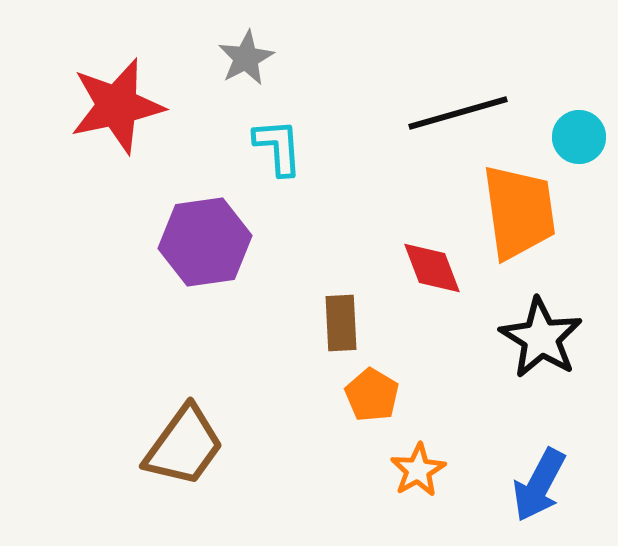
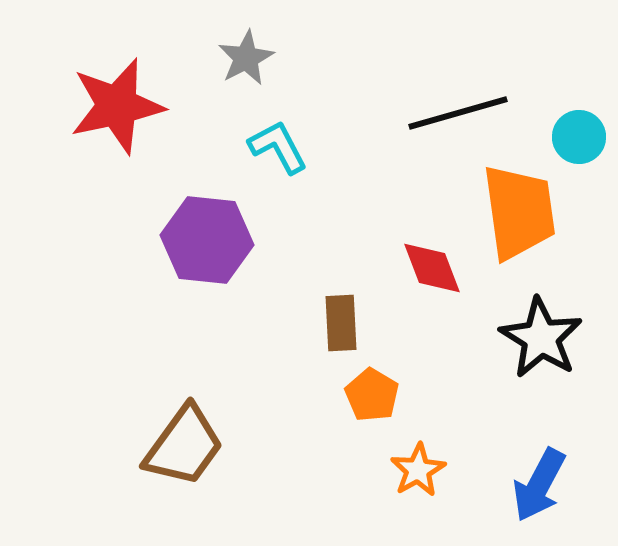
cyan L-shape: rotated 24 degrees counterclockwise
purple hexagon: moved 2 px right, 2 px up; rotated 14 degrees clockwise
